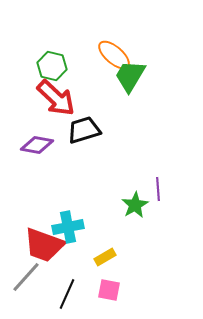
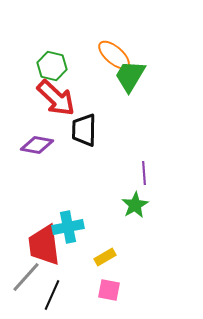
black trapezoid: rotated 72 degrees counterclockwise
purple line: moved 14 px left, 16 px up
red trapezoid: rotated 63 degrees clockwise
black line: moved 15 px left, 1 px down
